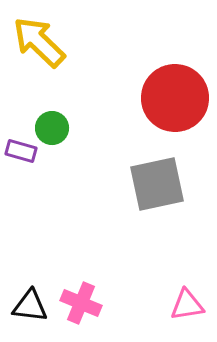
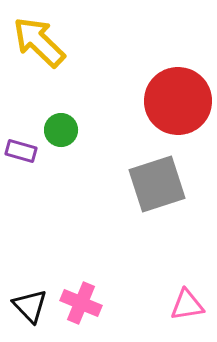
red circle: moved 3 px right, 3 px down
green circle: moved 9 px right, 2 px down
gray square: rotated 6 degrees counterclockwise
black triangle: rotated 39 degrees clockwise
